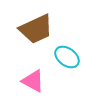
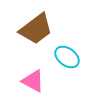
brown trapezoid: rotated 12 degrees counterclockwise
